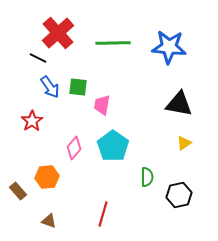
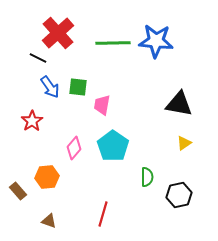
blue star: moved 13 px left, 6 px up
